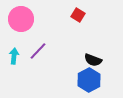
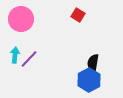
purple line: moved 9 px left, 8 px down
cyan arrow: moved 1 px right, 1 px up
black semicircle: moved 3 px down; rotated 78 degrees clockwise
